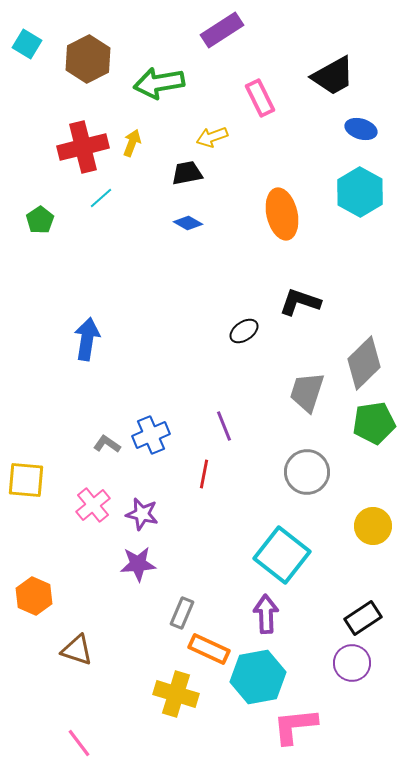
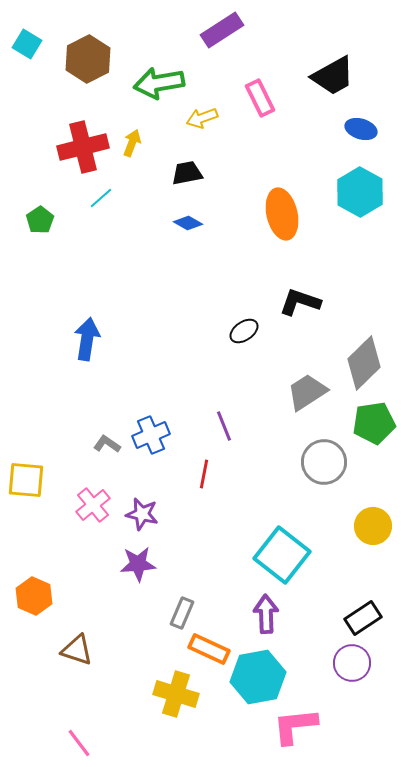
yellow arrow at (212, 137): moved 10 px left, 19 px up
gray trapezoid at (307, 392): rotated 39 degrees clockwise
gray circle at (307, 472): moved 17 px right, 10 px up
